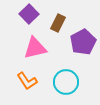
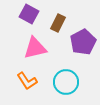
purple square: rotated 18 degrees counterclockwise
